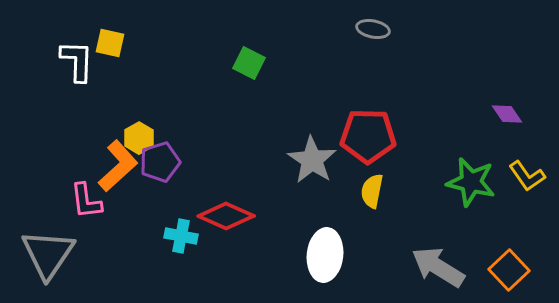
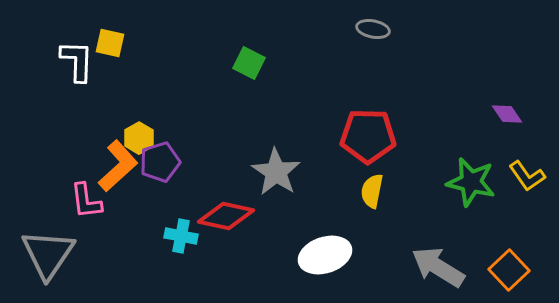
gray star: moved 36 px left, 12 px down
red diamond: rotated 12 degrees counterclockwise
white ellipse: rotated 66 degrees clockwise
